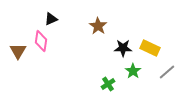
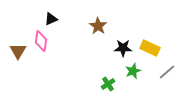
green star: rotated 14 degrees clockwise
